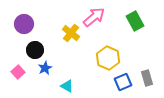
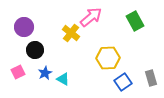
pink arrow: moved 3 px left
purple circle: moved 3 px down
yellow hexagon: rotated 25 degrees counterclockwise
blue star: moved 5 px down
pink square: rotated 16 degrees clockwise
gray rectangle: moved 4 px right
blue square: rotated 12 degrees counterclockwise
cyan triangle: moved 4 px left, 7 px up
